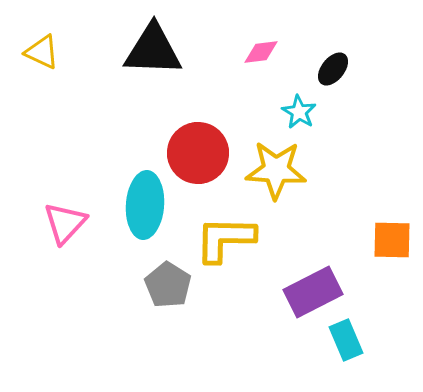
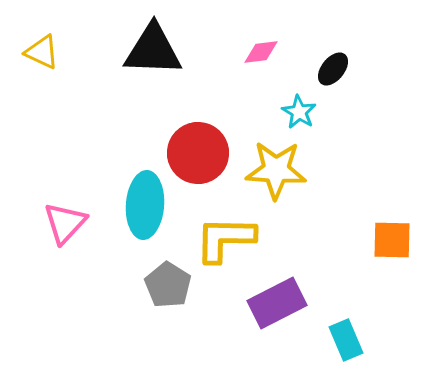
purple rectangle: moved 36 px left, 11 px down
